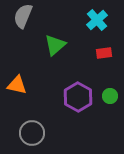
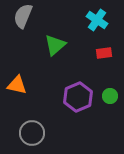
cyan cross: rotated 15 degrees counterclockwise
purple hexagon: rotated 8 degrees clockwise
